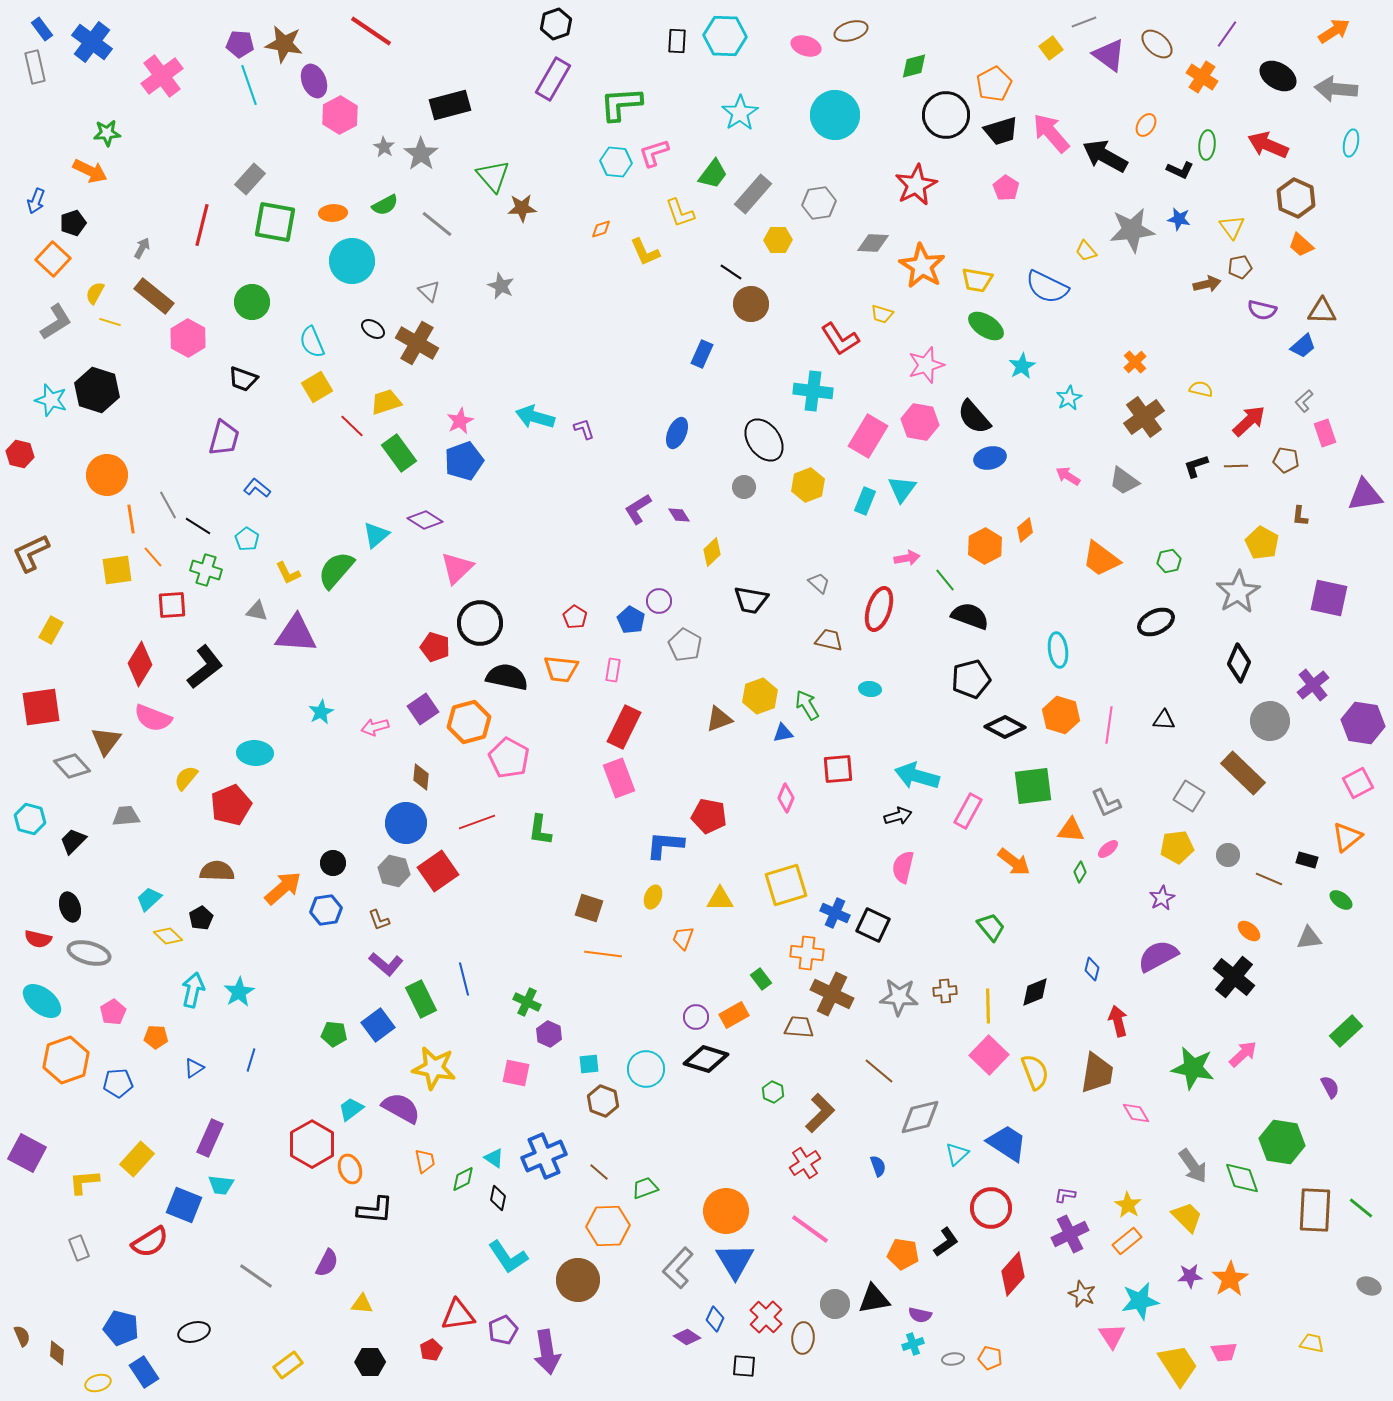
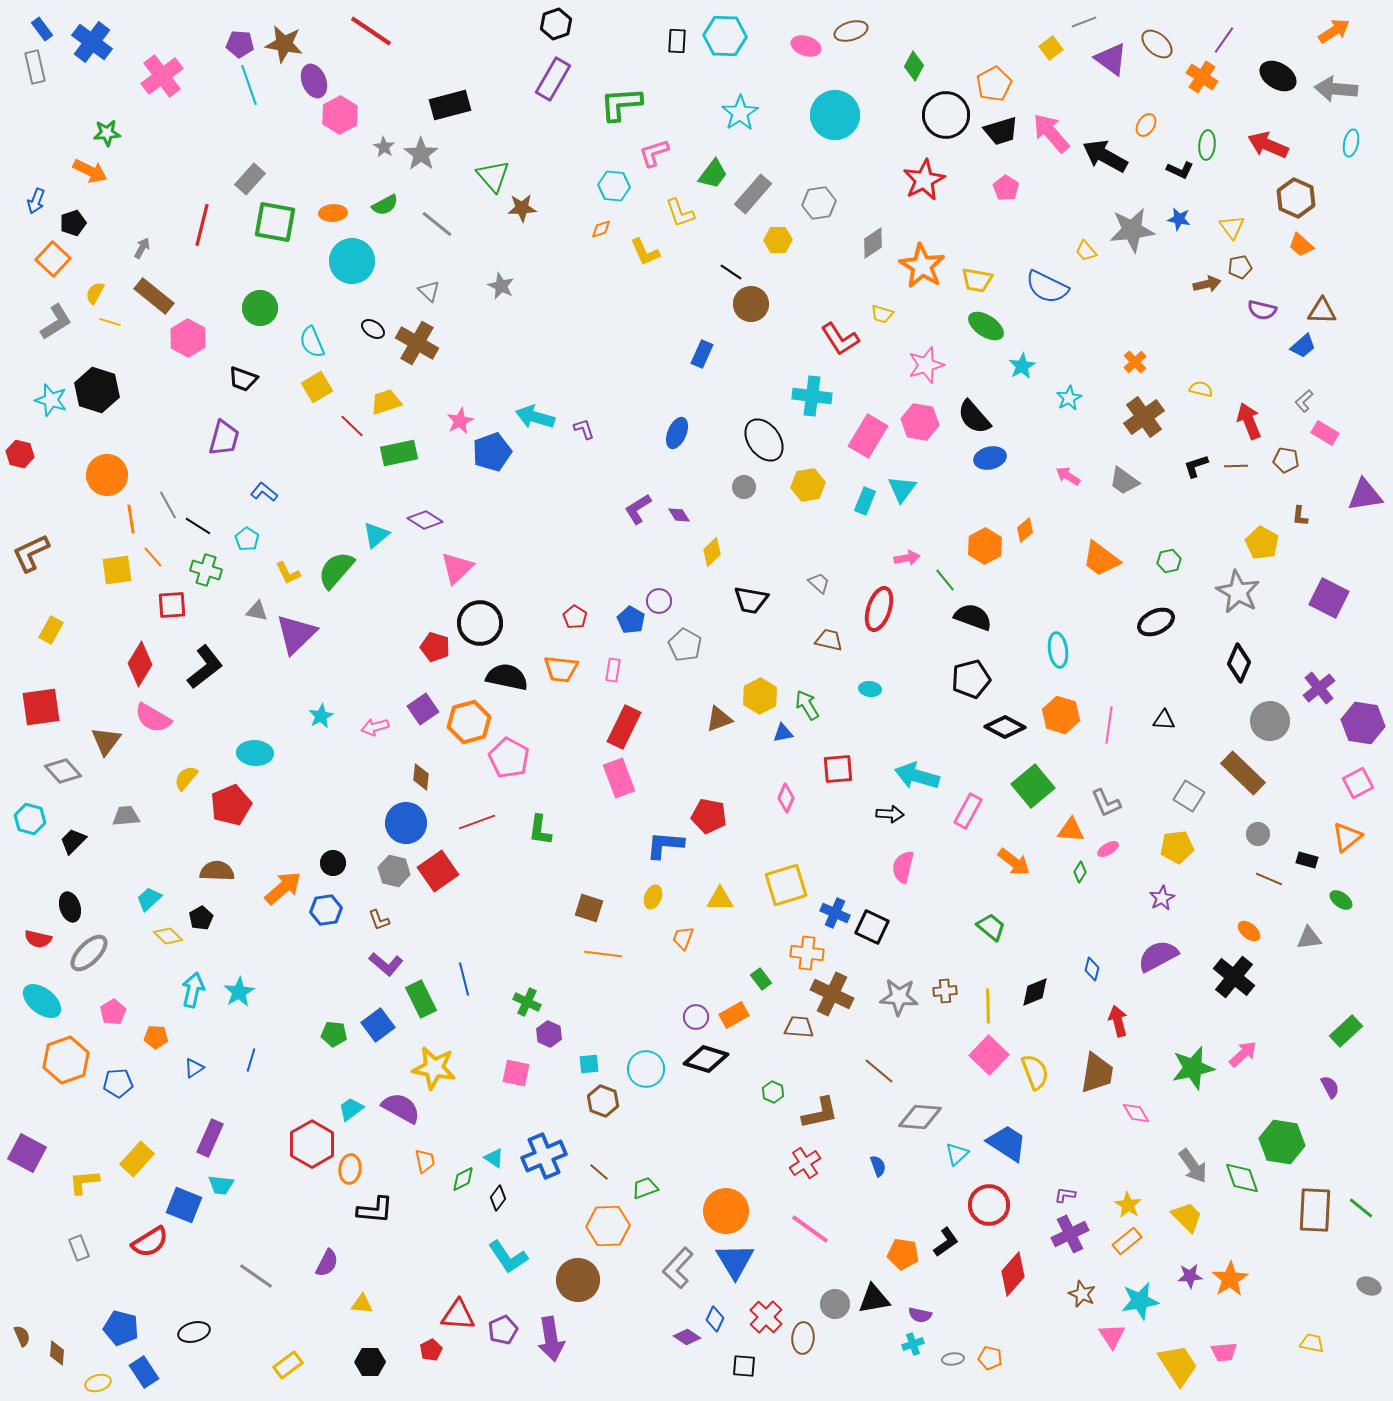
purple line at (1227, 34): moved 3 px left, 6 px down
purple triangle at (1109, 55): moved 2 px right, 4 px down
green diamond at (914, 66): rotated 48 degrees counterclockwise
cyan hexagon at (616, 162): moved 2 px left, 24 px down
red star at (916, 185): moved 8 px right, 5 px up
gray diamond at (873, 243): rotated 36 degrees counterclockwise
green circle at (252, 302): moved 8 px right, 6 px down
cyan cross at (813, 391): moved 1 px left, 5 px down
red arrow at (1249, 421): rotated 69 degrees counterclockwise
pink rectangle at (1325, 433): rotated 40 degrees counterclockwise
green rectangle at (399, 453): rotated 66 degrees counterclockwise
blue pentagon at (464, 461): moved 28 px right, 9 px up
yellow hexagon at (808, 485): rotated 12 degrees clockwise
blue L-shape at (257, 488): moved 7 px right, 4 px down
gray star at (1238, 592): rotated 12 degrees counterclockwise
purple square at (1329, 598): rotated 15 degrees clockwise
black semicircle at (970, 616): moved 3 px right, 1 px down
purple triangle at (296, 634): rotated 48 degrees counterclockwise
purple cross at (1313, 685): moved 6 px right, 3 px down
yellow hexagon at (760, 696): rotated 8 degrees counterclockwise
cyan star at (321, 712): moved 4 px down
pink semicircle at (153, 718): rotated 9 degrees clockwise
gray diamond at (72, 766): moved 9 px left, 5 px down
green square at (1033, 786): rotated 33 degrees counterclockwise
black arrow at (898, 816): moved 8 px left, 2 px up; rotated 20 degrees clockwise
pink ellipse at (1108, 849): rotated 10 degrees clockwise
gray circle at (1228, 855): moved 30 px right, 21 px up
black square at (873, 925): moved 1 px left, 2 px down
green trapezoid at (991, 927): rotated 12 degrees counterclockwise
gray ellipse at (89, 953): rotated 60 degrees counterclockwise
green star at (1193, 1068): rotated 24 degrees counterclockwise
brown L-shape at (820, 1113): rotated 33 degrees clockwise
gray diamond at (920, 1117): rotated 18 degrees clockwise
orange ellipse at (350, 1169): rotated 28 degrees clockwise
black diamond at (498, 1198): rotated 25 degrees clockwise
red circle at (991, 1208): moved 2 px left, 3 px up
red triangle at (458, 1315): rotated 12 degrees clockwise
purple arrow at (547, 1352): moved 4 px right, 13 px up
